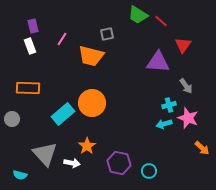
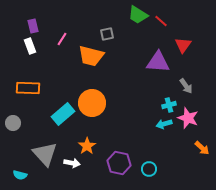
gray circle: moved 1 px right, 4 px down
cyan circle: moved 2 px up
